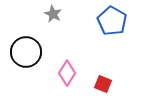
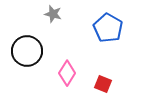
gray star: rotated 12 degrees counterclockwise
blue pentagon: moved 4 px left, 7 px down
black circle: moved 1 px right, 1 px up
